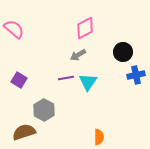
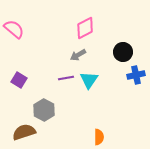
cyan triangle: moved 1 px right, 2 px up
